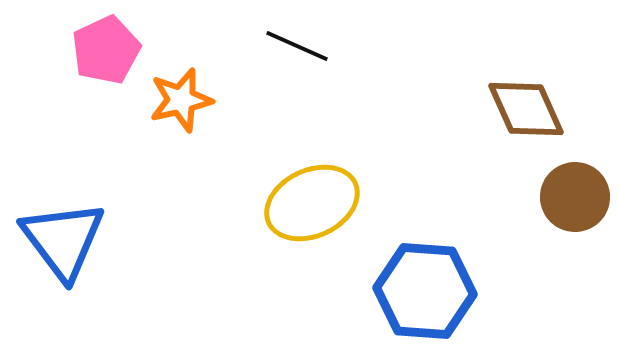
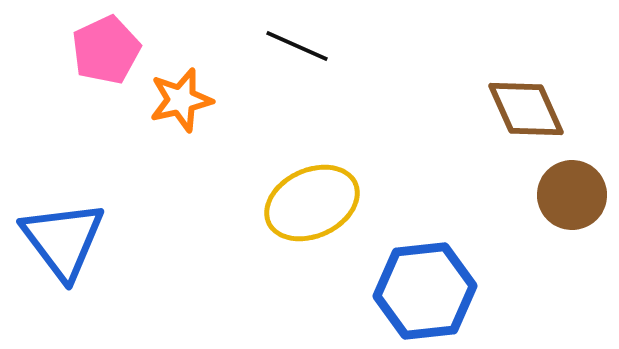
brown circle: moved 3 px left, 2 px up
blue hexagon: rotated 10 degrees counterclockwise
